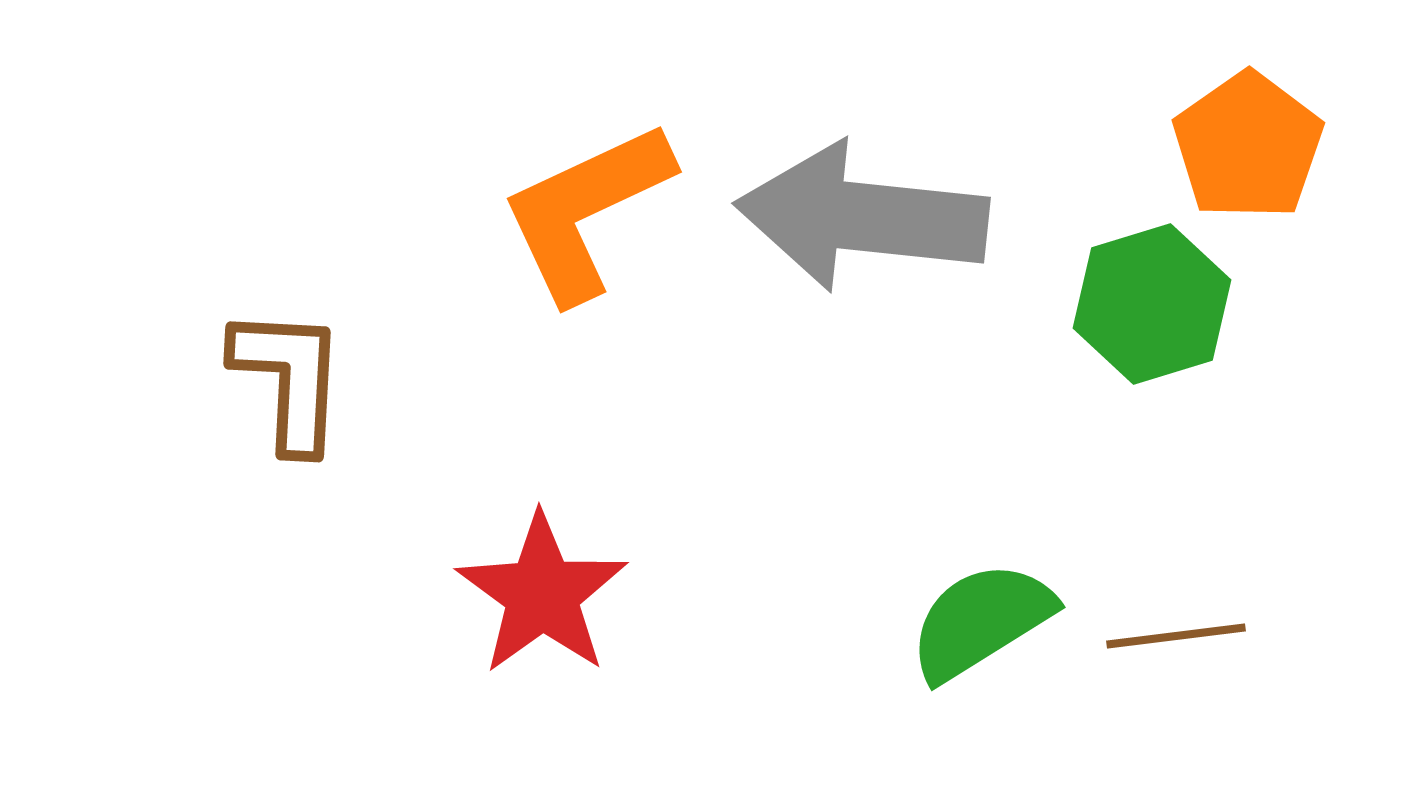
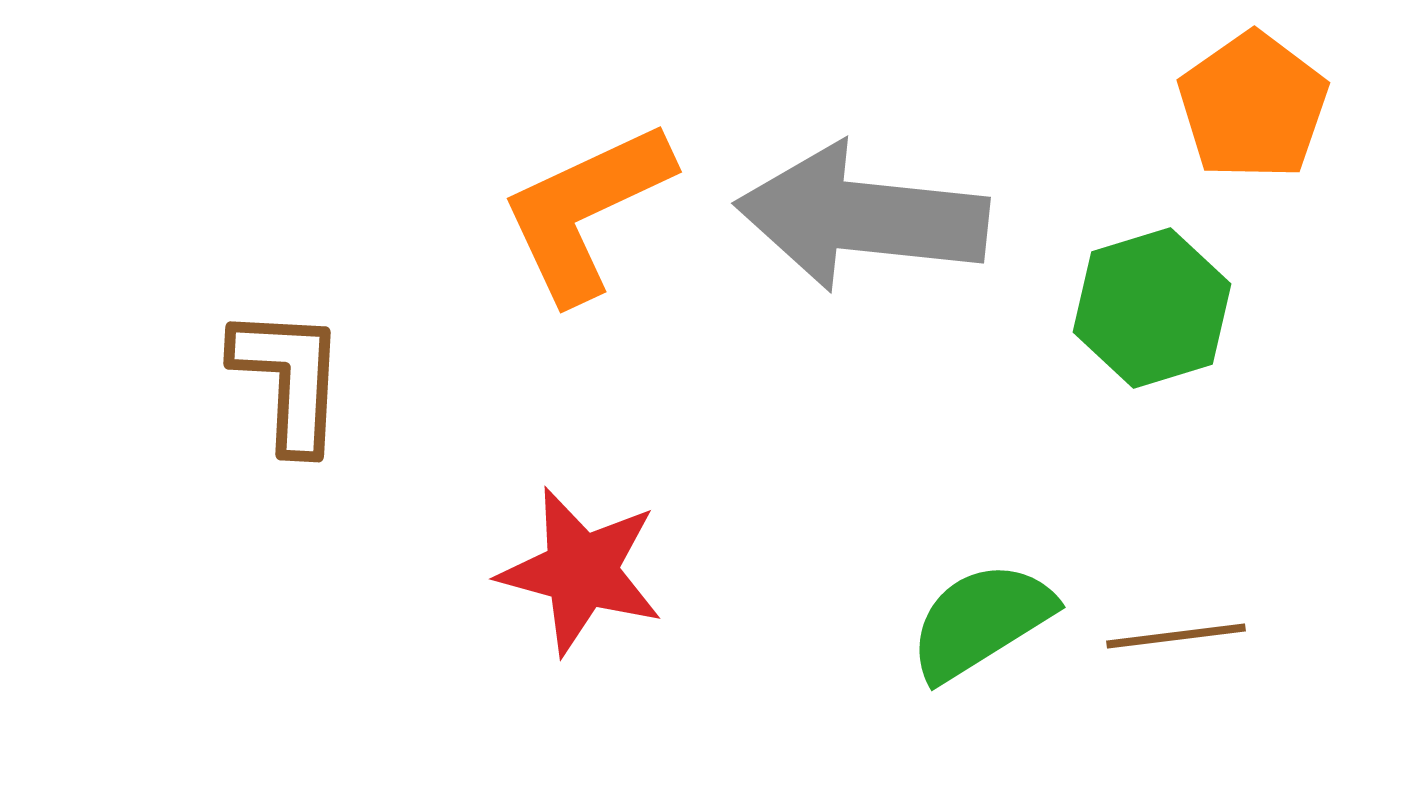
orange pentagon: moved 5 px right, 40 px up
green hexagon: moved 4 px down
red star: moved 39 px right, 23 px up; rotated 21 degrees counterclockwise
